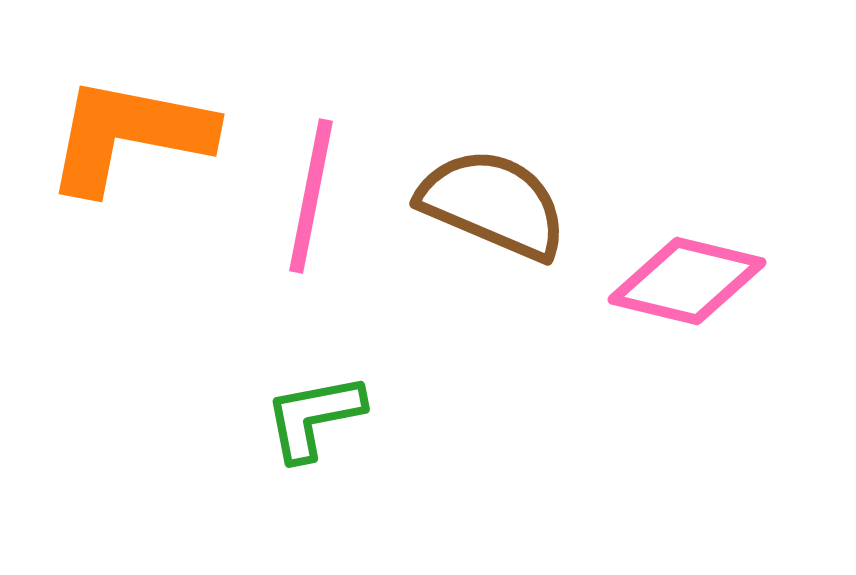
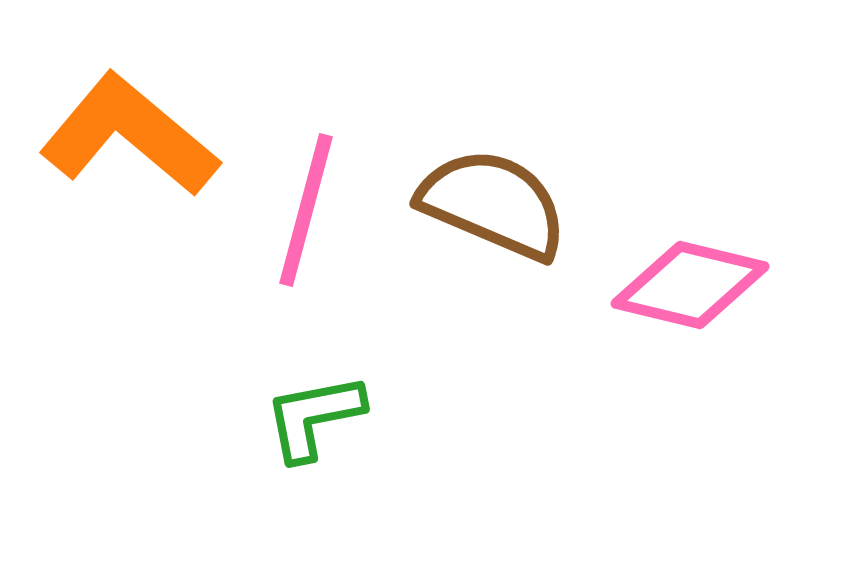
orange L-shape: rotated 29 degrees clockwise
pink line: moved 5 px left, 14 px down; rotated 4 degrees clockwise
pink diamond: moved 3 px right, 4 px down
